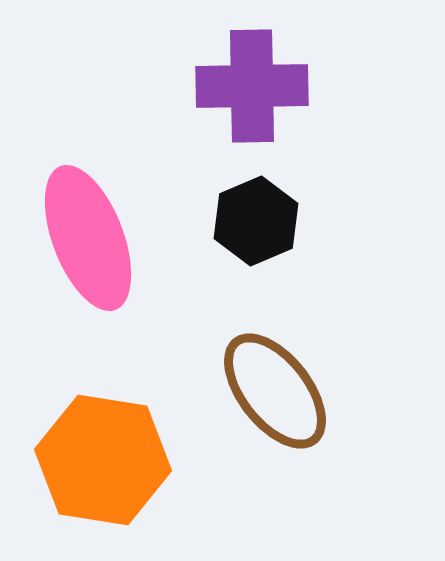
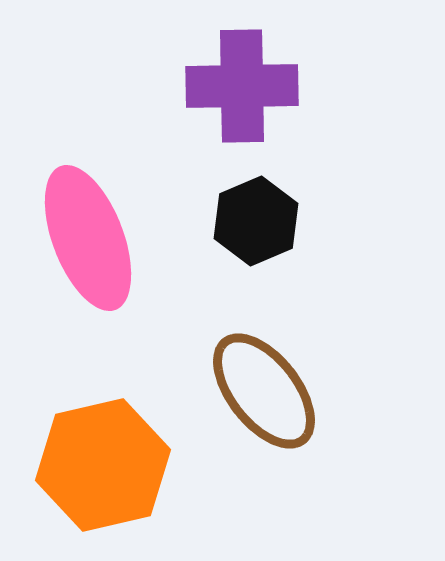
purple cross: moved 10 px left
brown ellipse: moved 11 px left
orange hexagon: moved 5 px down; rotated 22 degrees counterclockwise
